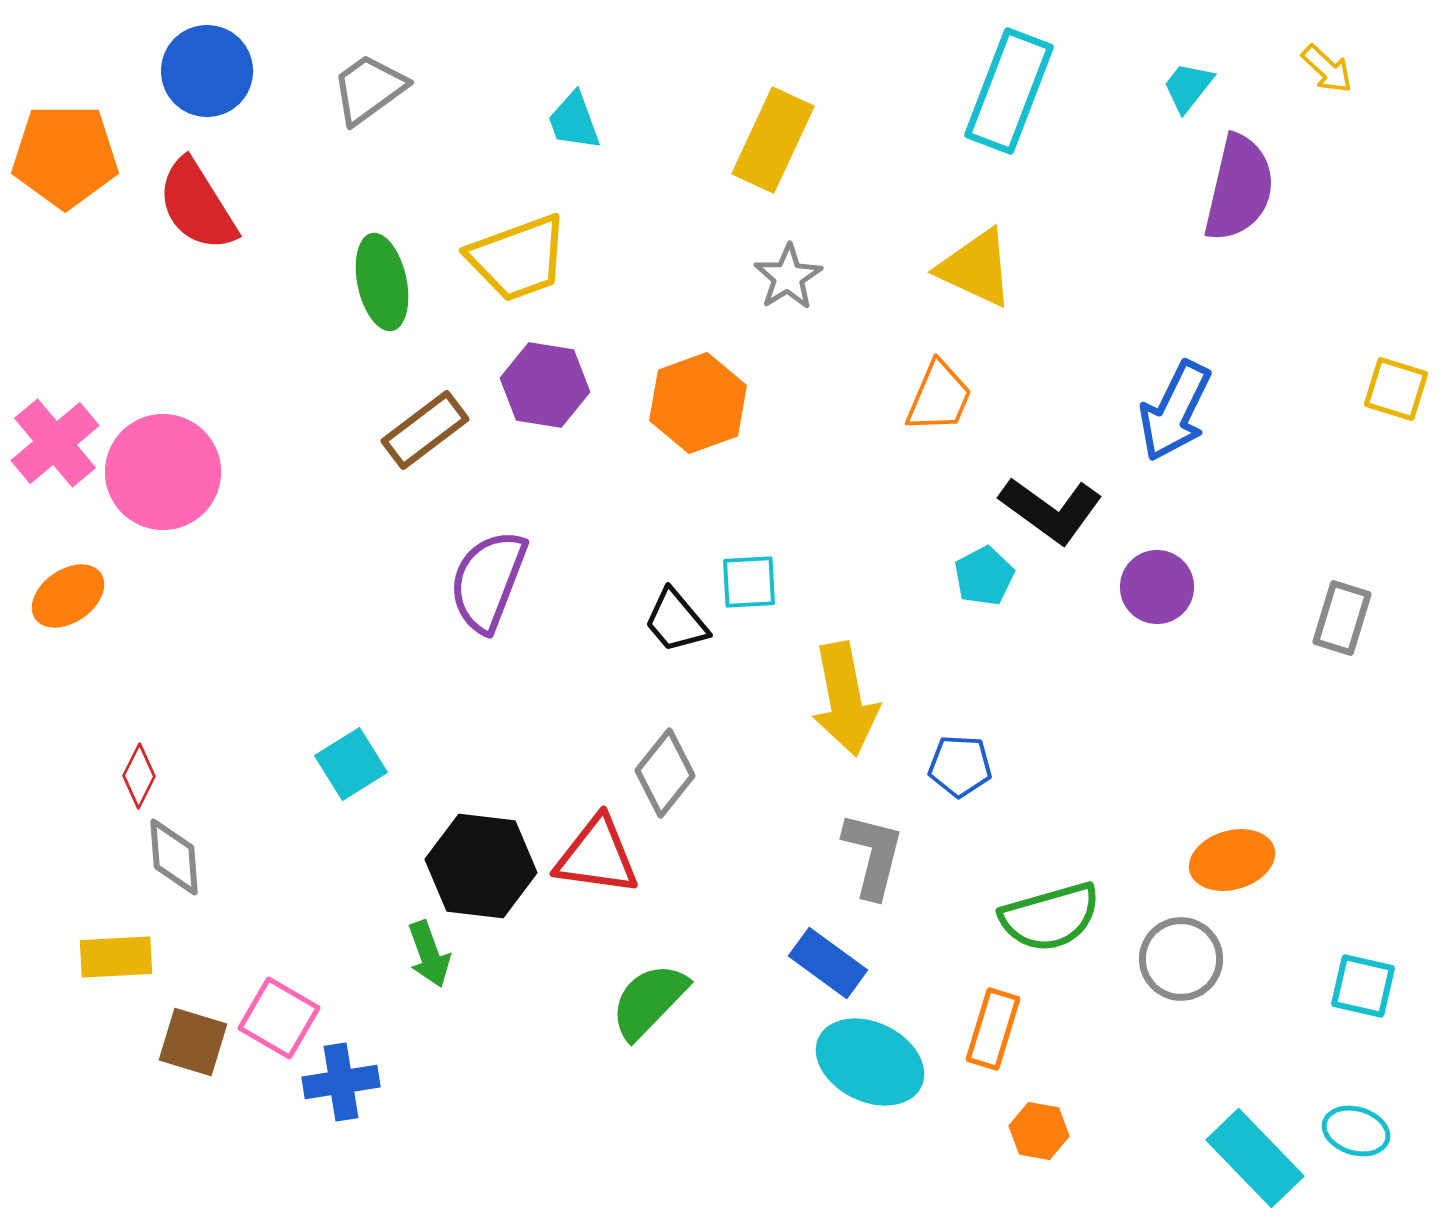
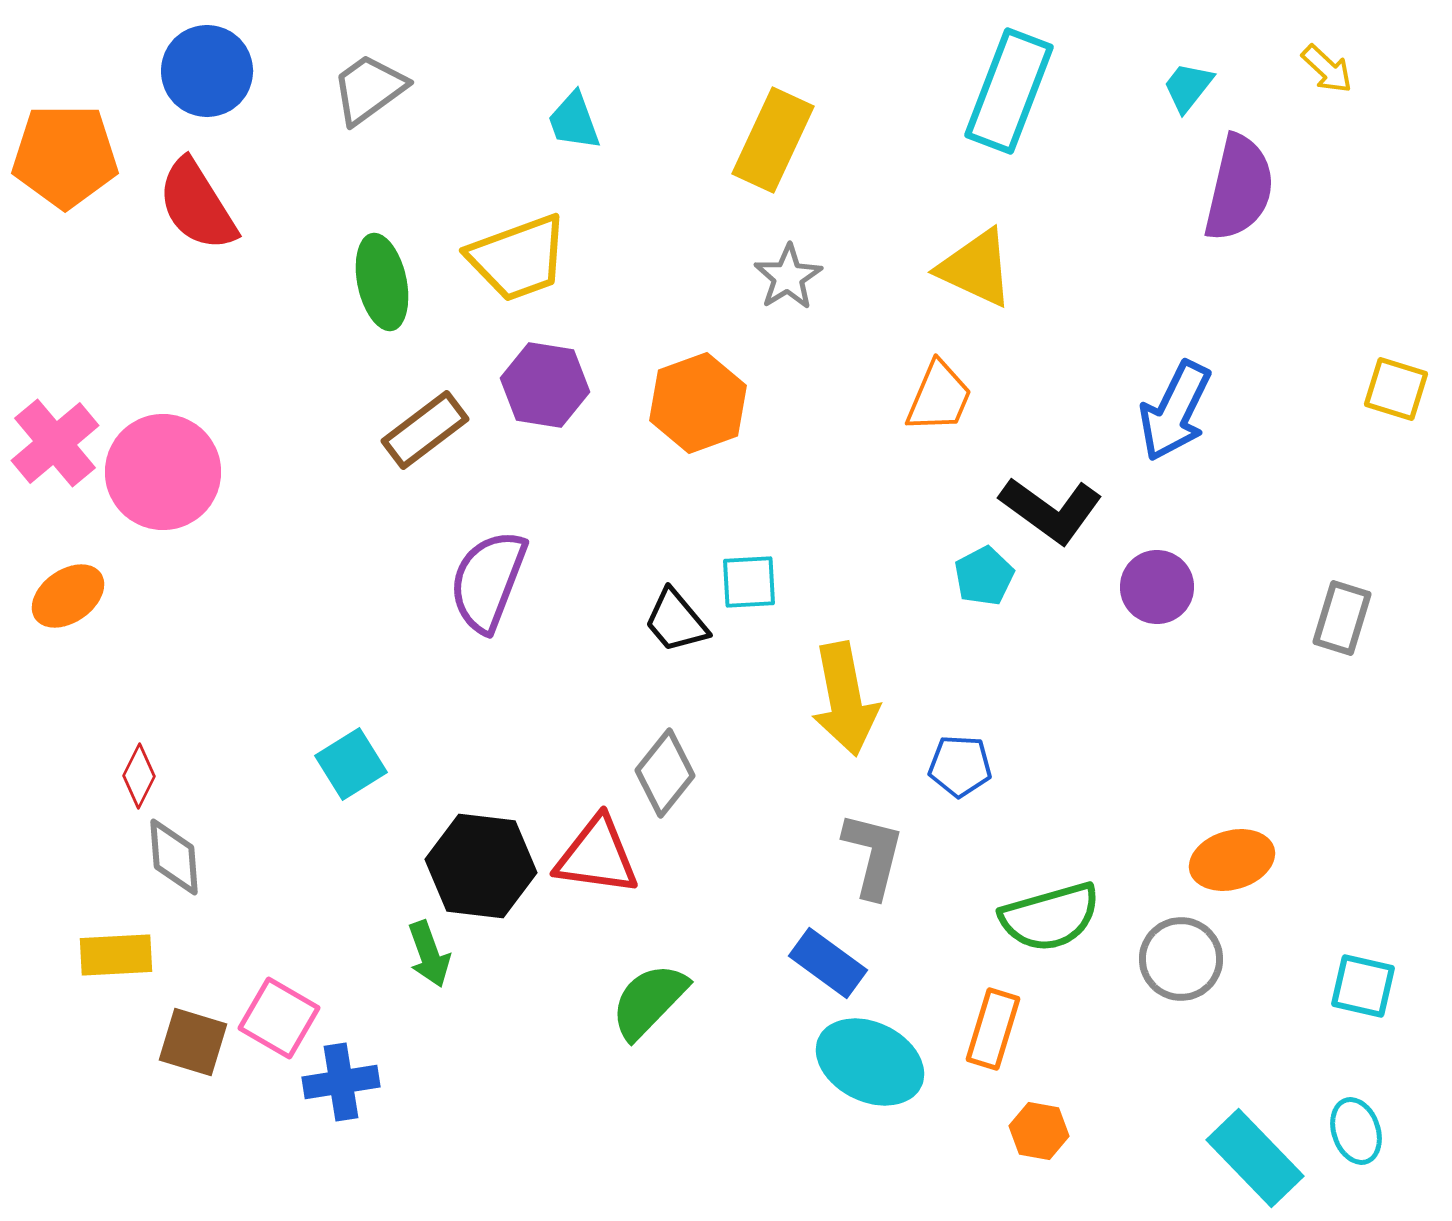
yellow rectangle at (116, 957): moved 2 px up
cyan ellipse at (1356, 1131): rotated 54 degrees clockwise
